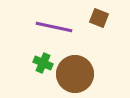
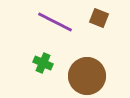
purple line: moved 1 px right, 5 px up; rotated 15 degrees clockwise
brown circle: moved 12 px right, 2 px down
